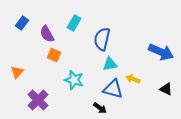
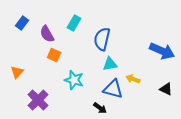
blue arrow: moved 1 px right, 1 px up
